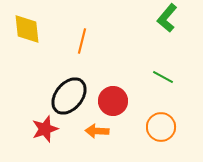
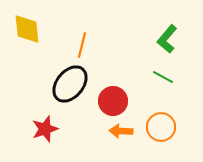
green L-shape: moved 21 px down
orange line: moved 4 px down
black ellipse: moved 1 px right, 12 px up
orange arrow: moved 24 px right
